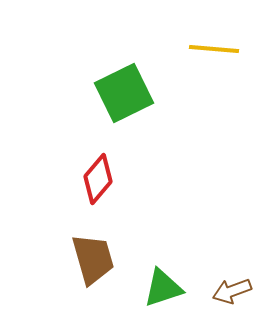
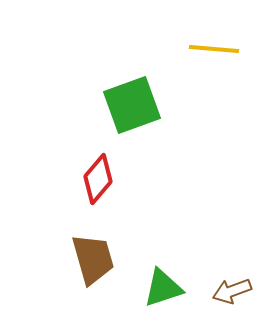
green square: moved 8 px right, 12 px down; rotated 6 degrees clockwise
